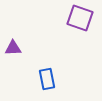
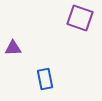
blue rectangle: moved 2 px left
